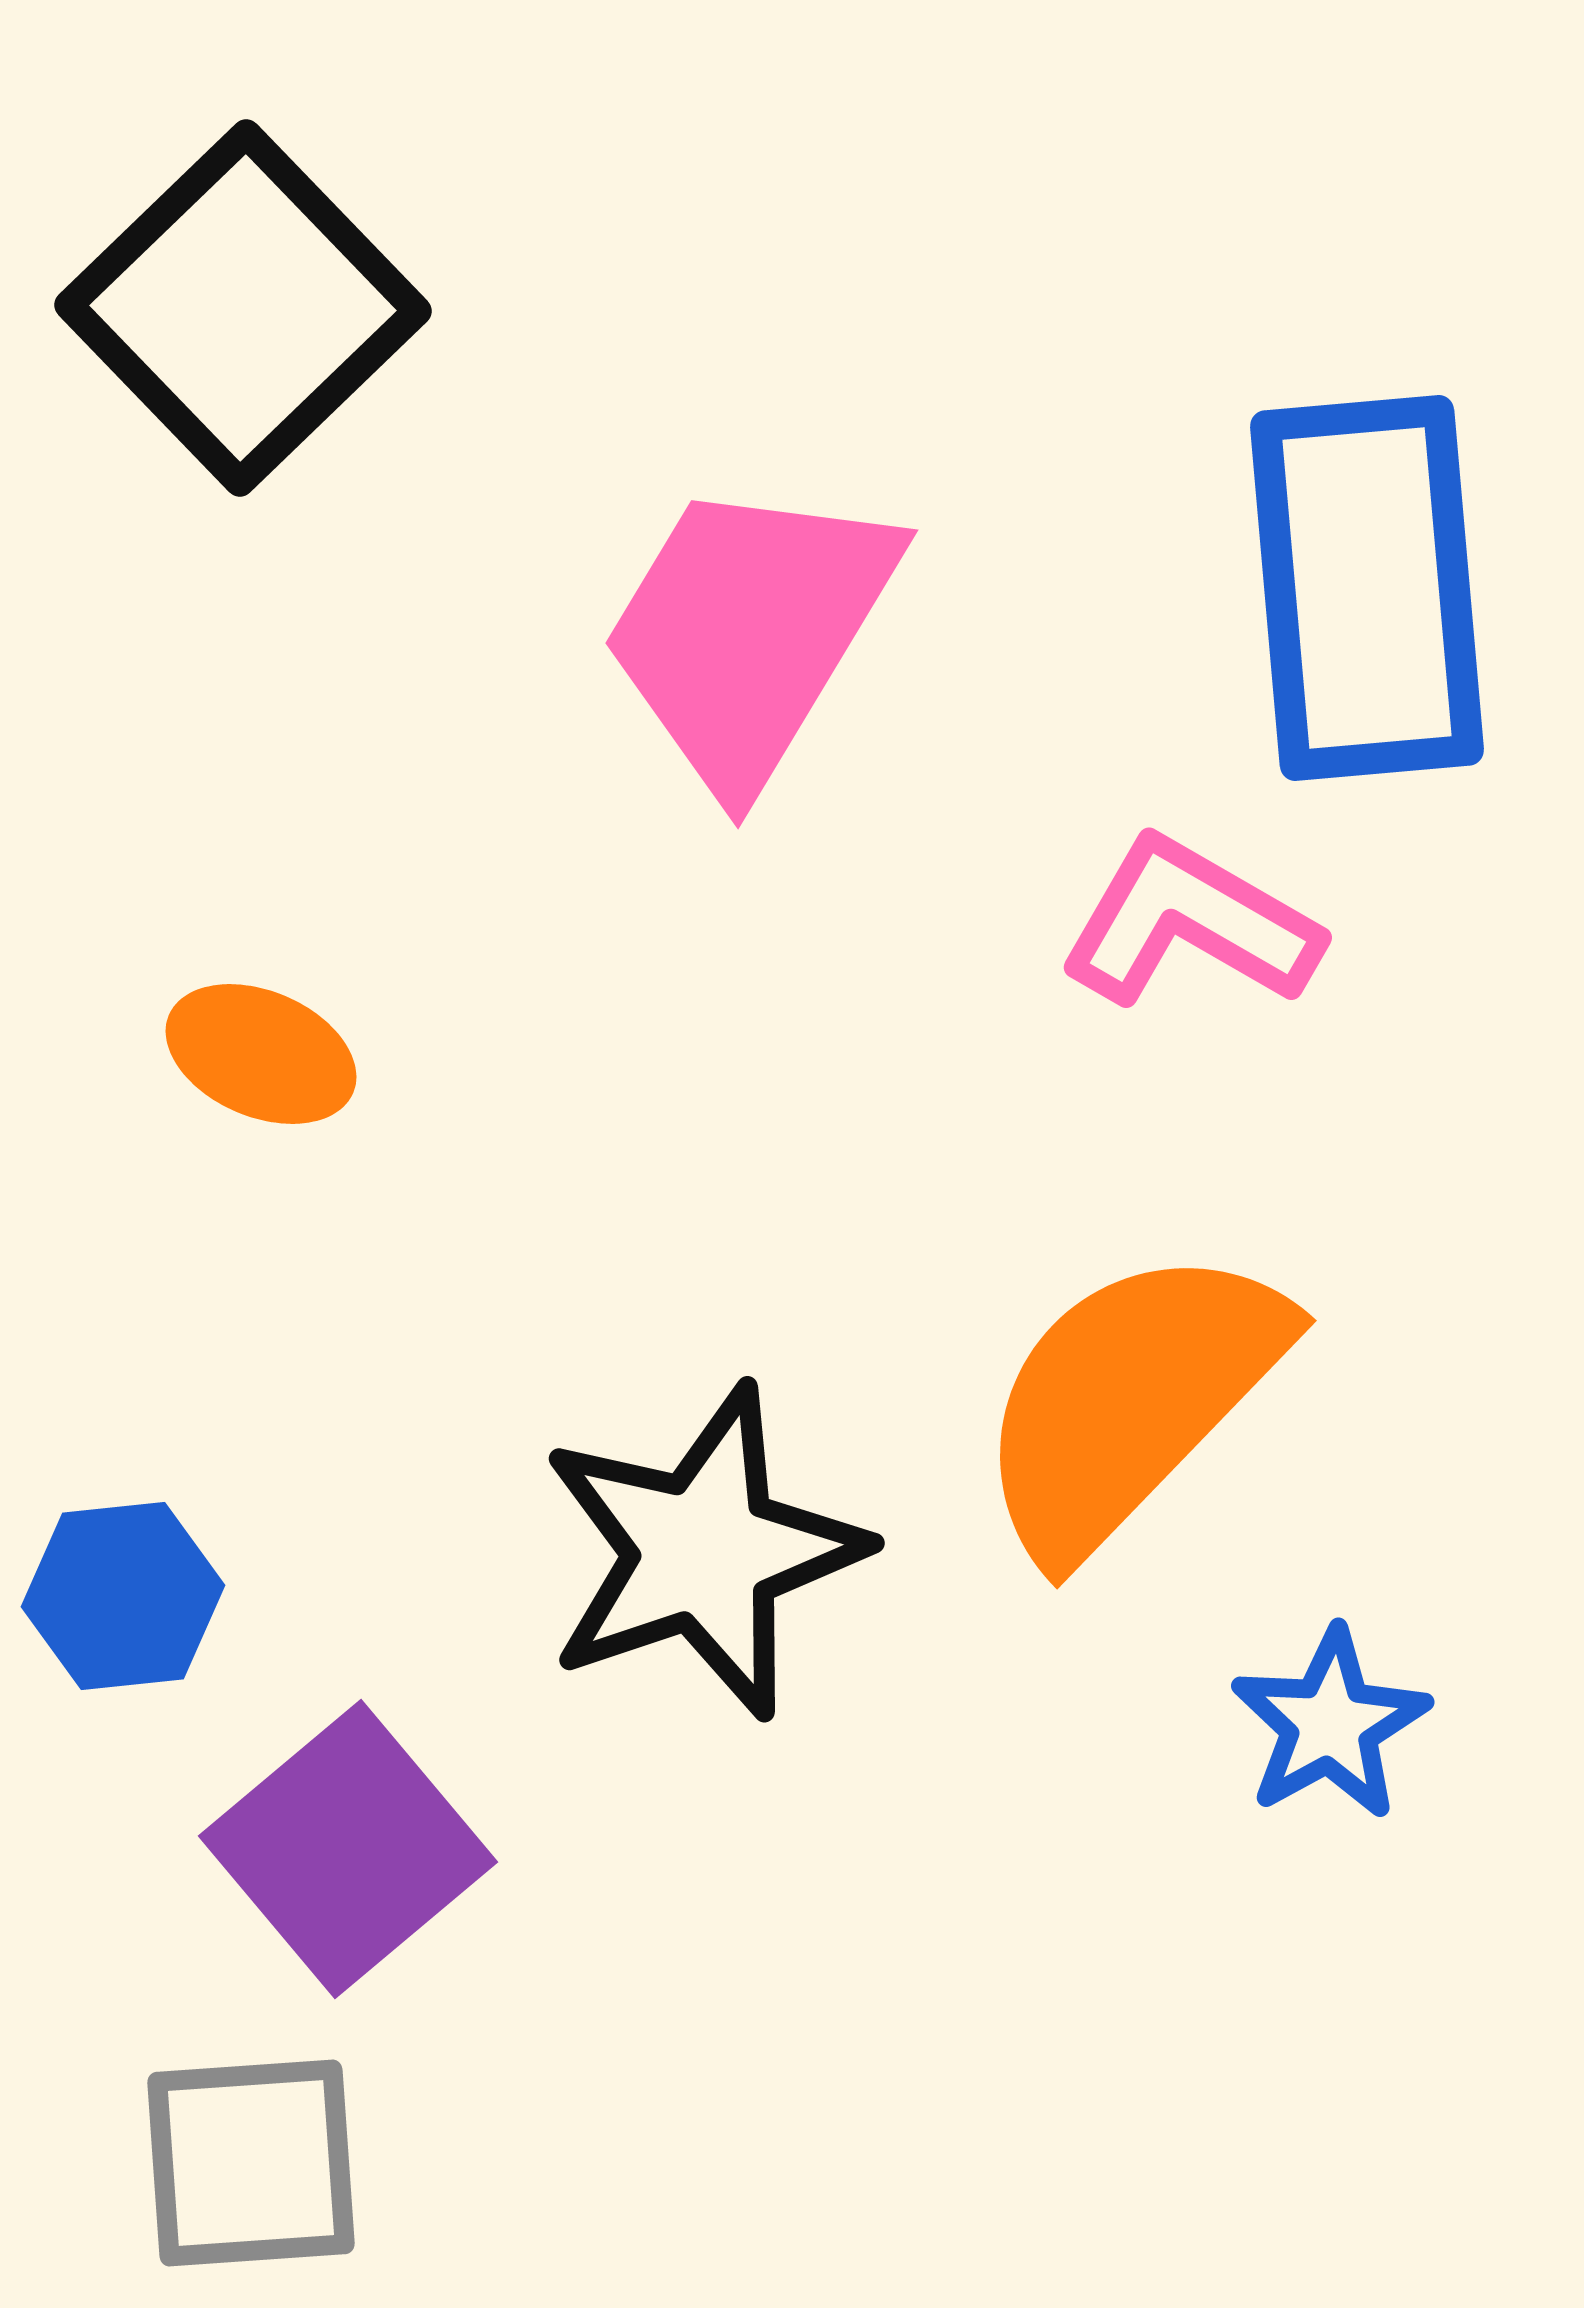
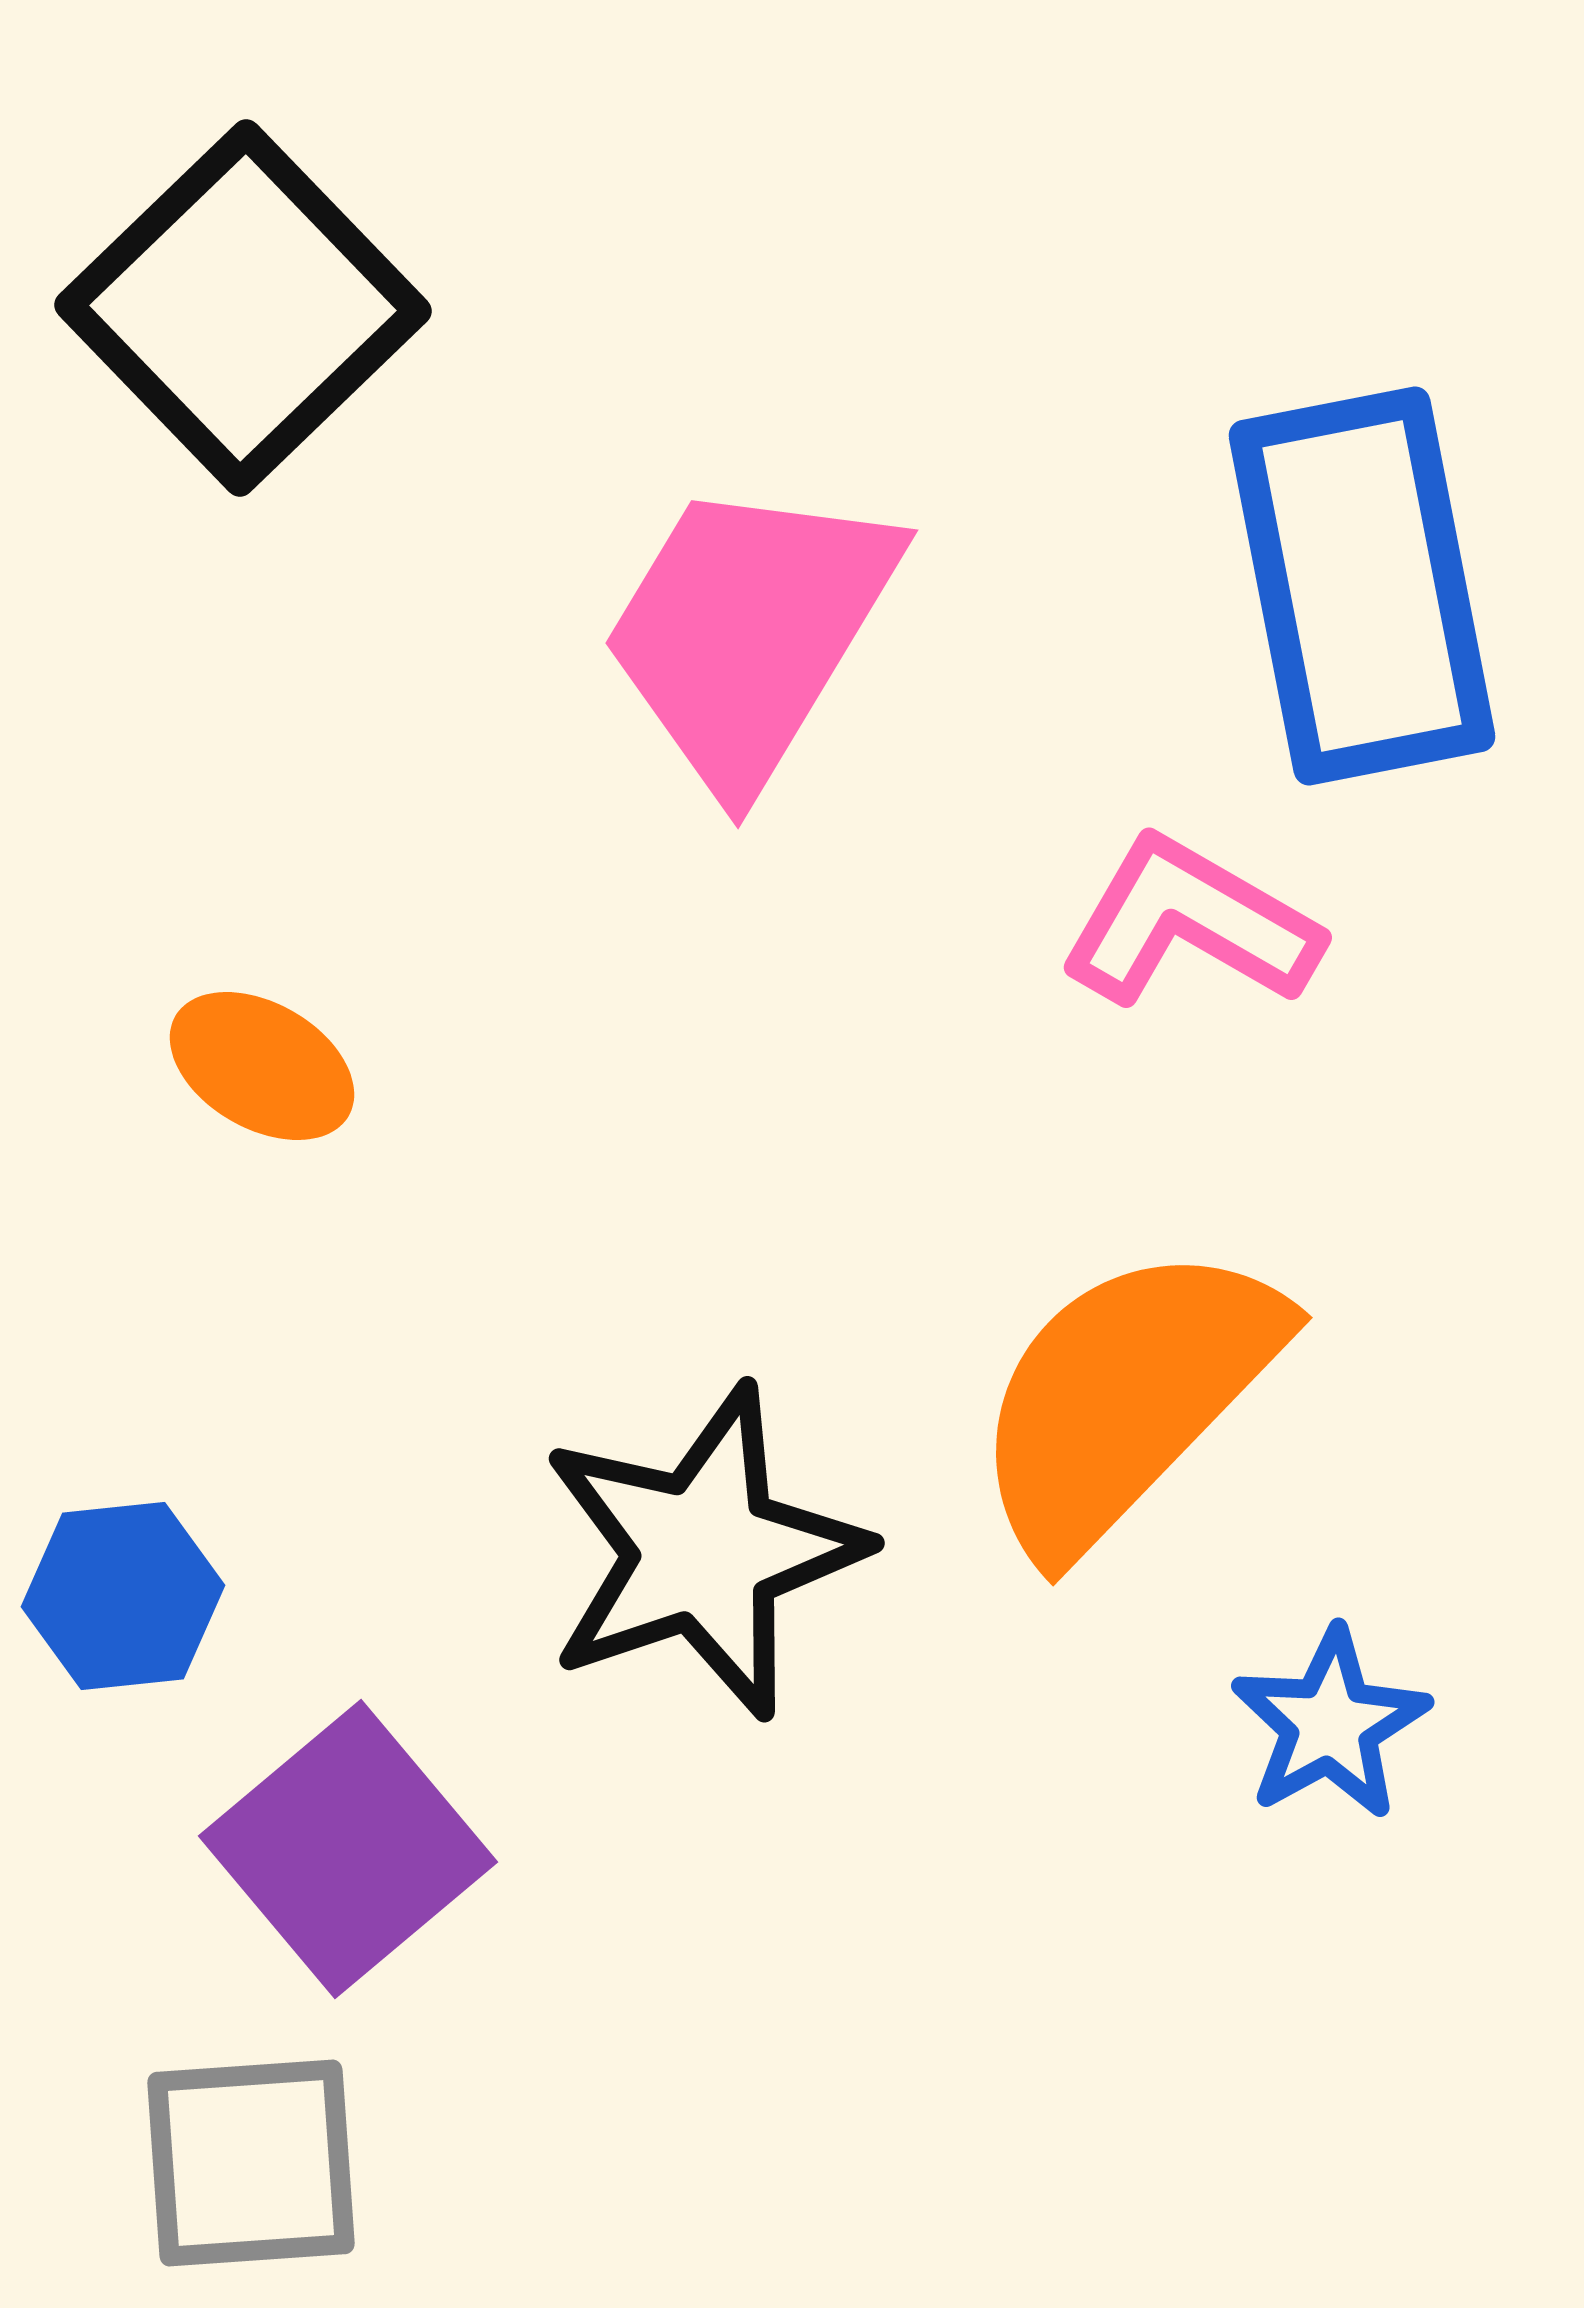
blue rectangle: moved 5 px left, 2 px up; rotated 6 degrees counterclockwise
orange ellipse: moved 1 px right, 12 px down; rotated 7 degrees clockwise
orange semicircle: moved 4 px left, 3 px up
